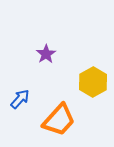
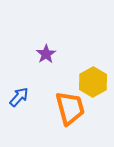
blue arrow: moved 1 px left, 2 px up
orange trapezoid: moved 11 px right, 12 px up; rotated 57 degrees counterclockwise
